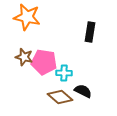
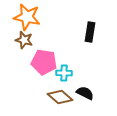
brown star: moved 17 px up
black semicircle: moved 2 px right, 2 px down
